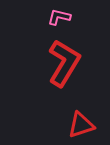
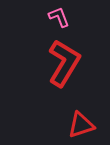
pink L-shape: rotated 55 degrees clockwise
